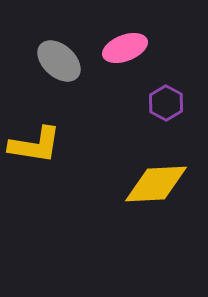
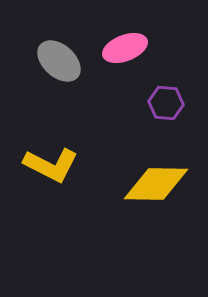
purple hexagon: rotated 24 degrees counterclockwise
yellow L-shape: moved 16 px right, 20 px down; rotated 18 degrees clockwise
yellow diamond: rotated 4 degrees clockwise
